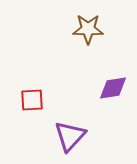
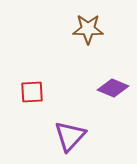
purple diamond: rotated 32 degrees clockwise
red square: moved 8 px up
